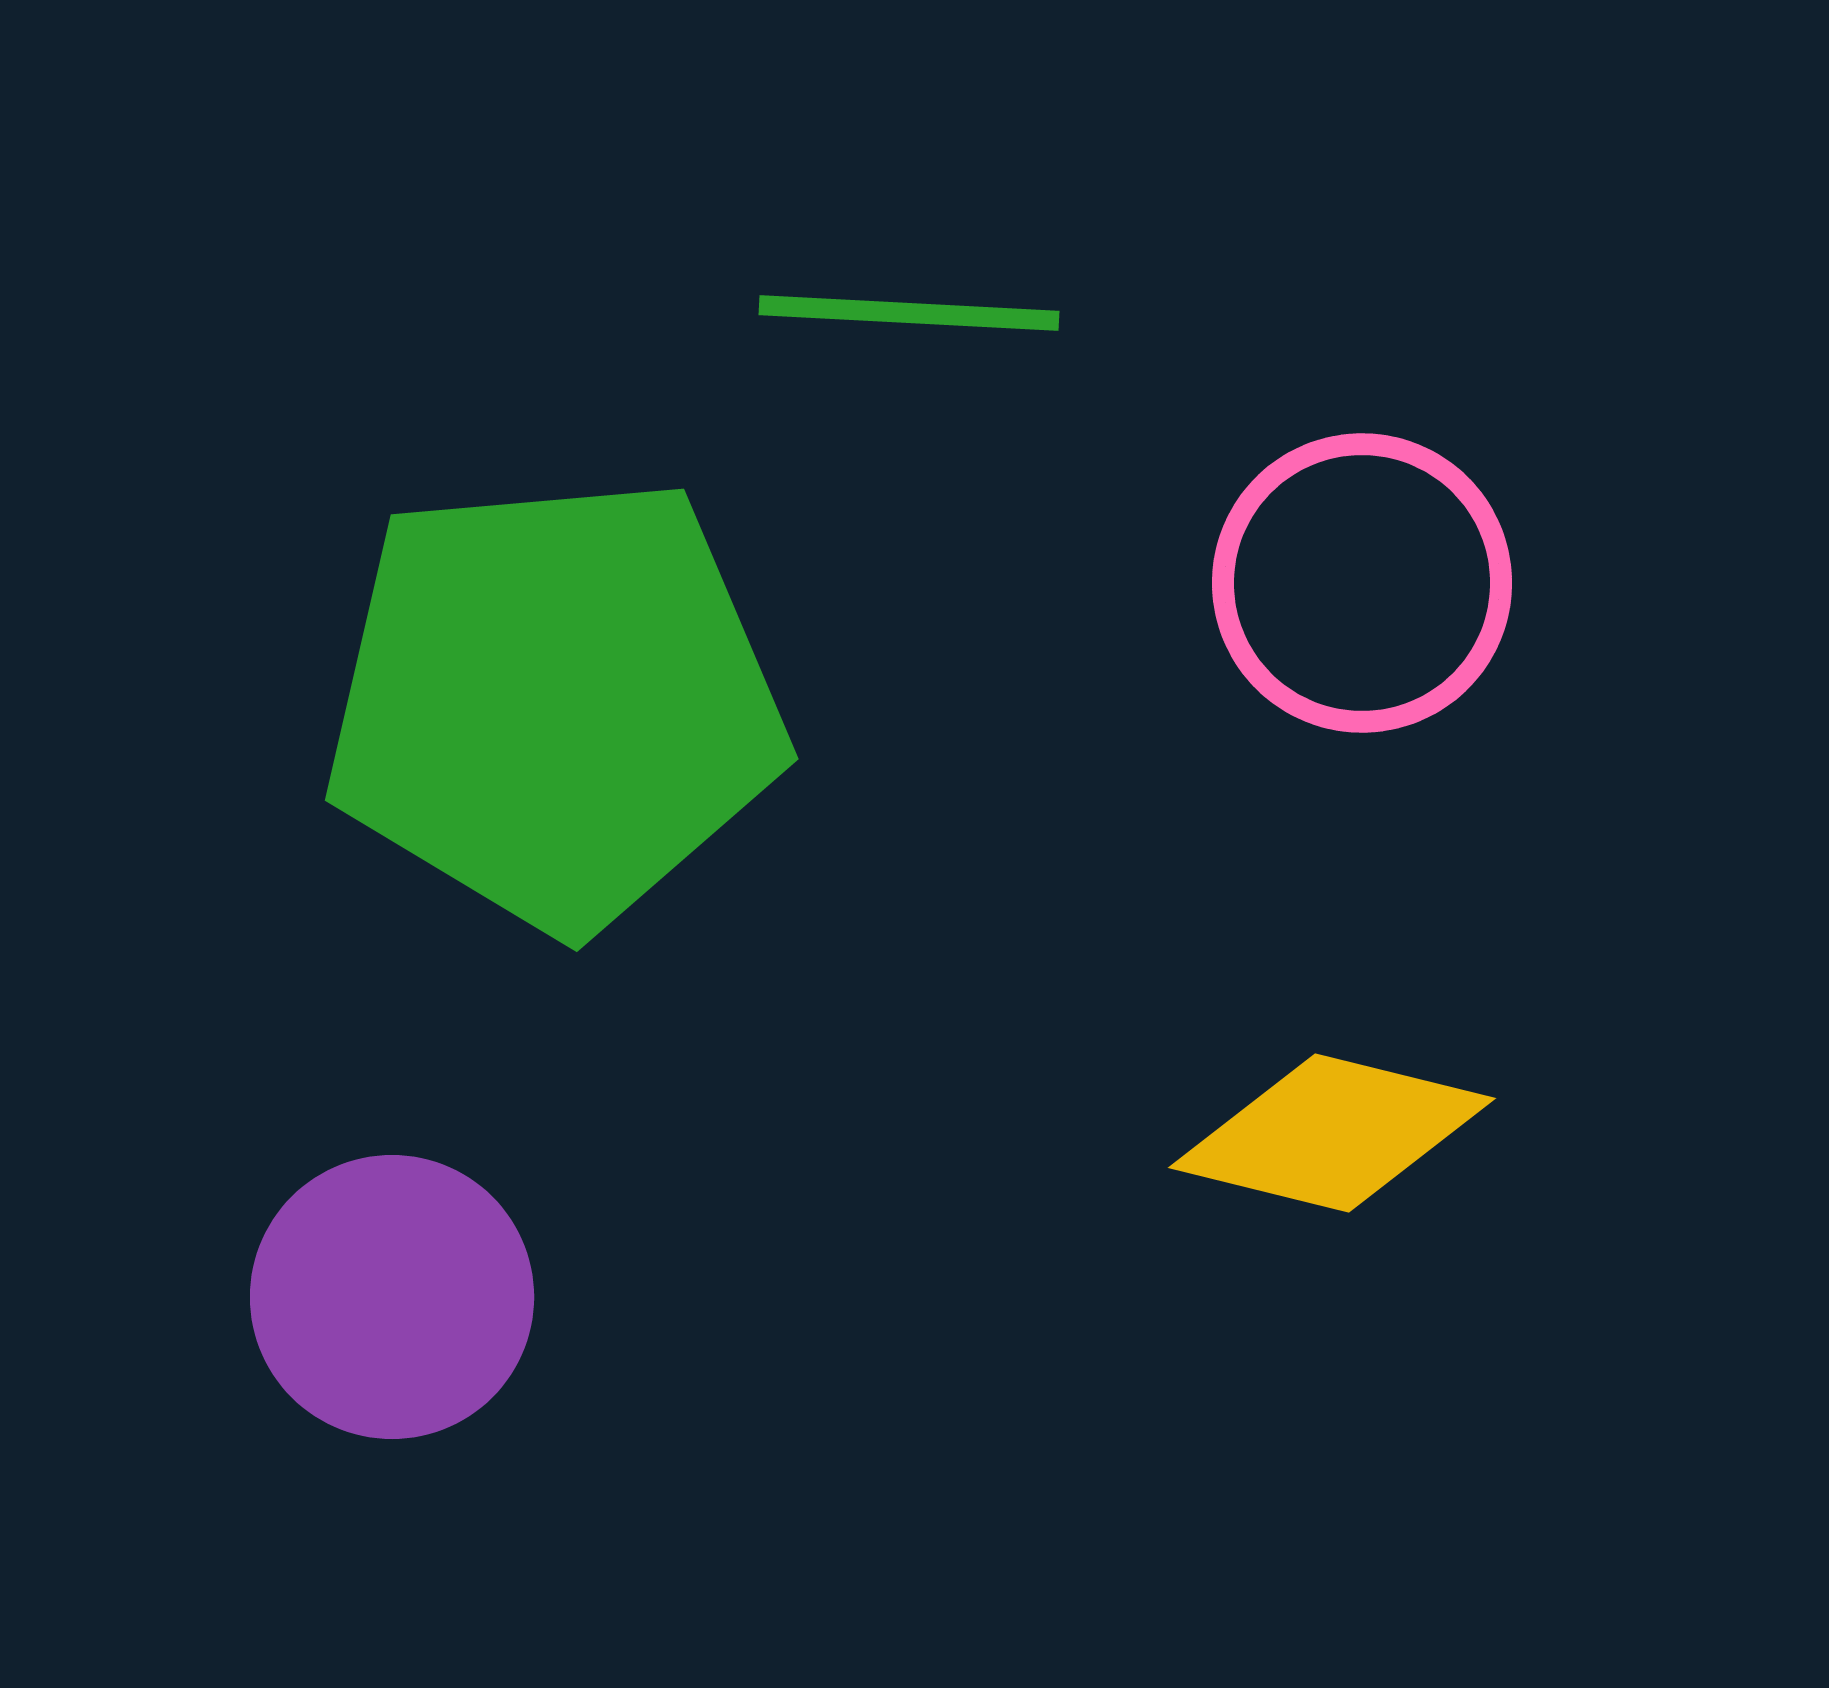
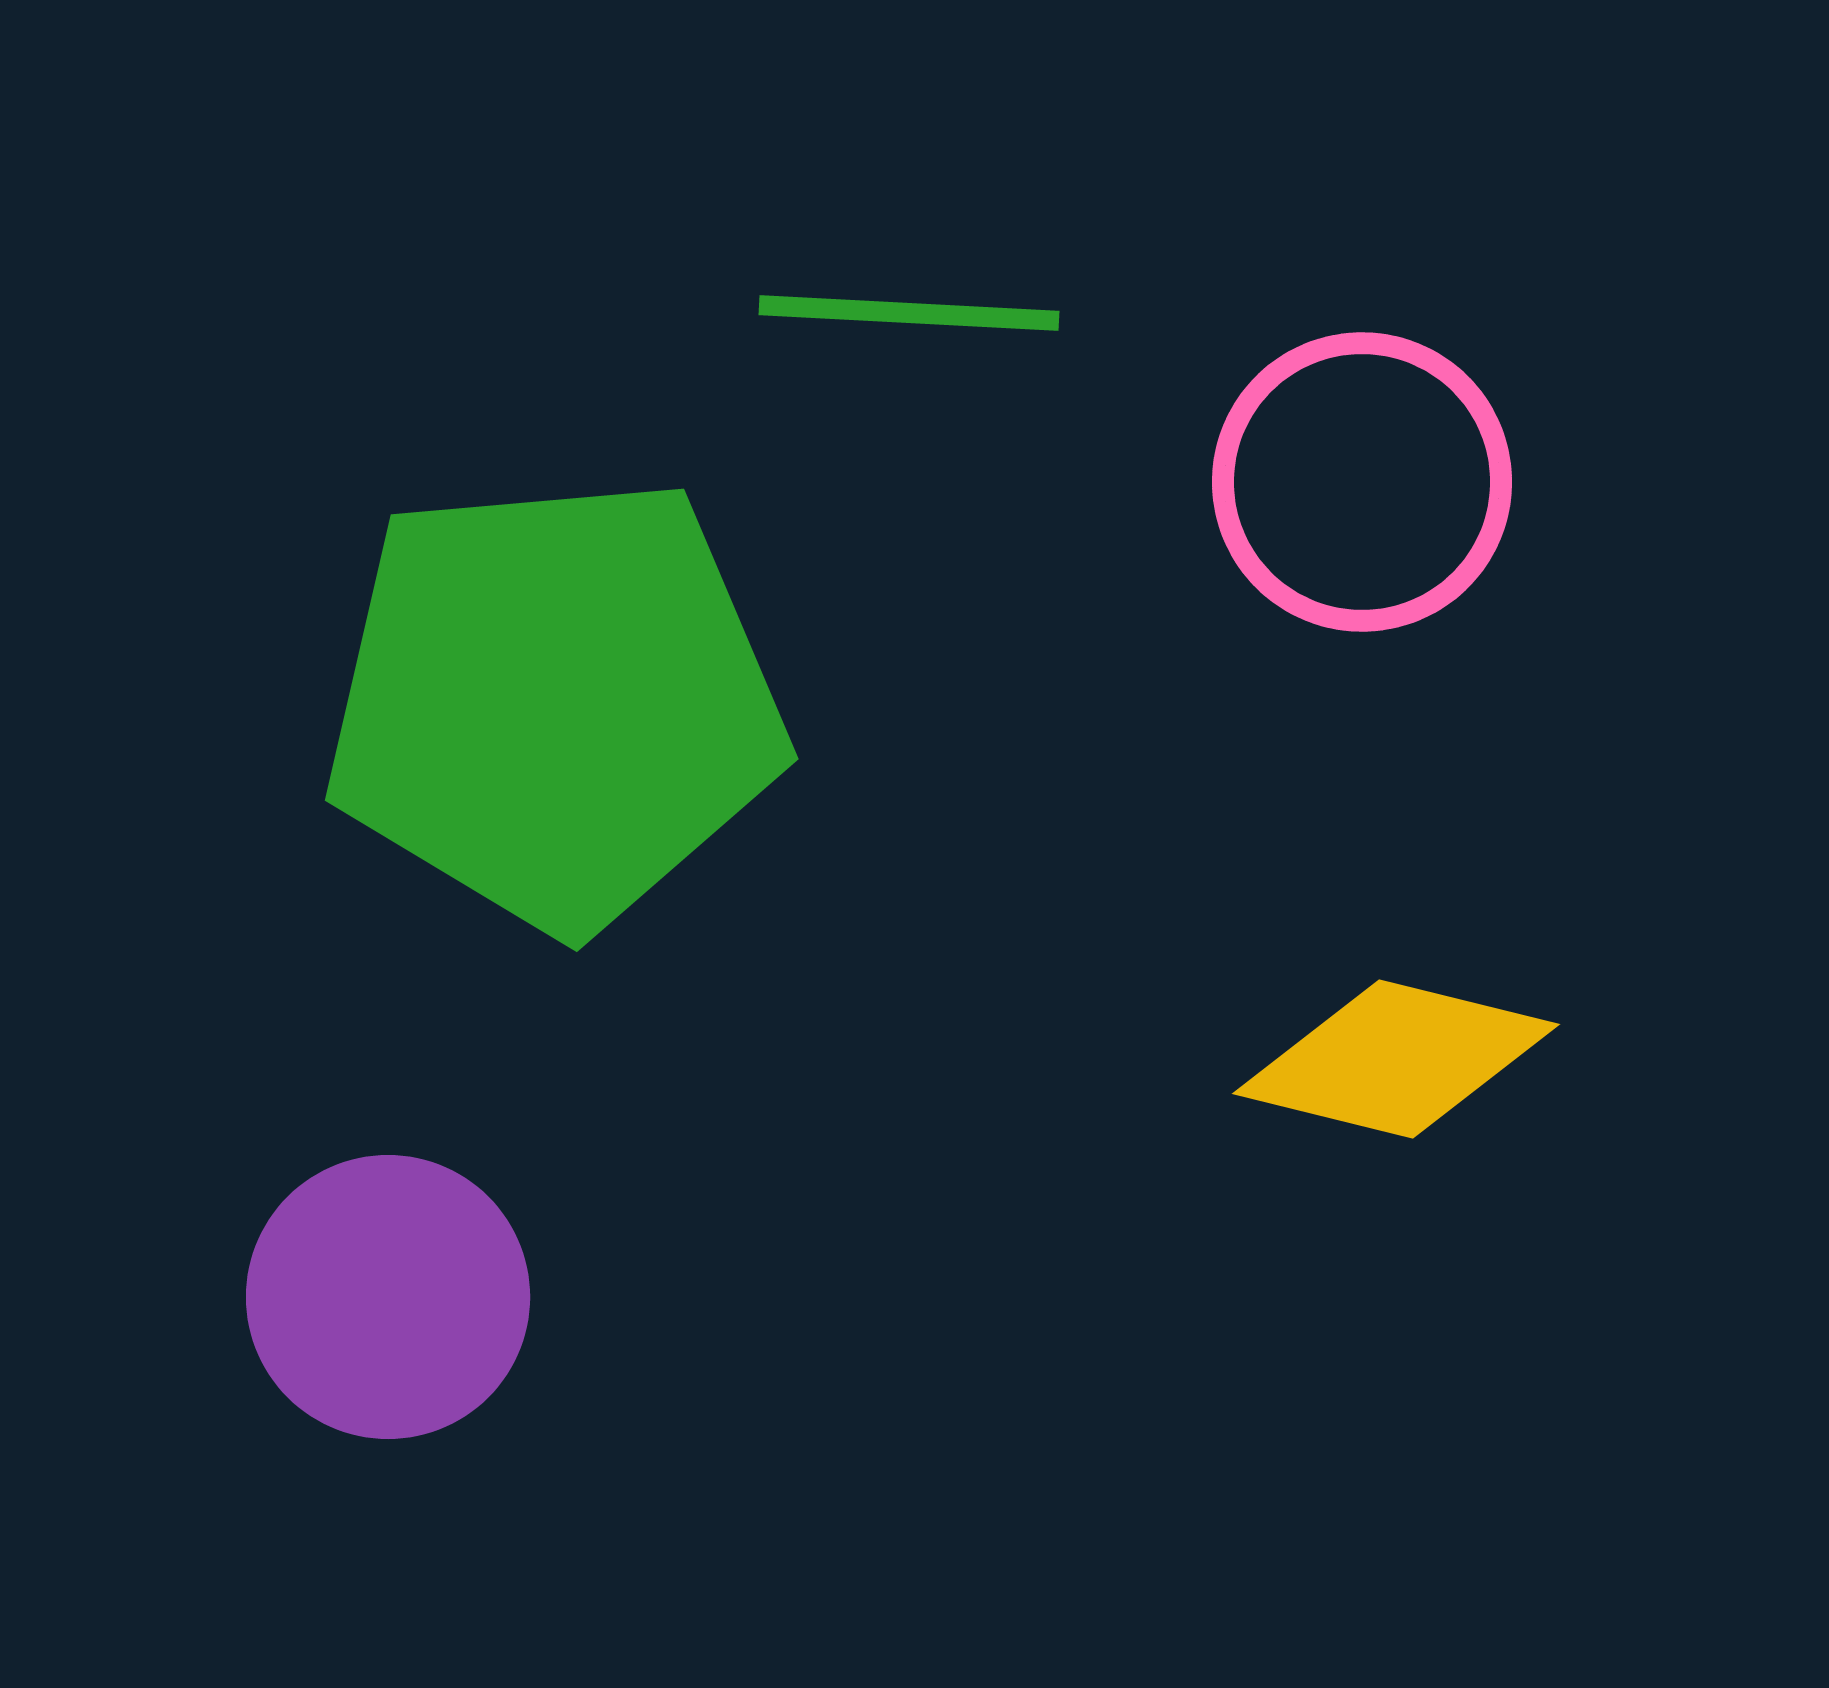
pink circle: moved 101 px up
yellow diamond: moved 64 px right, 74 px up
purple circle: moved 4 px left
